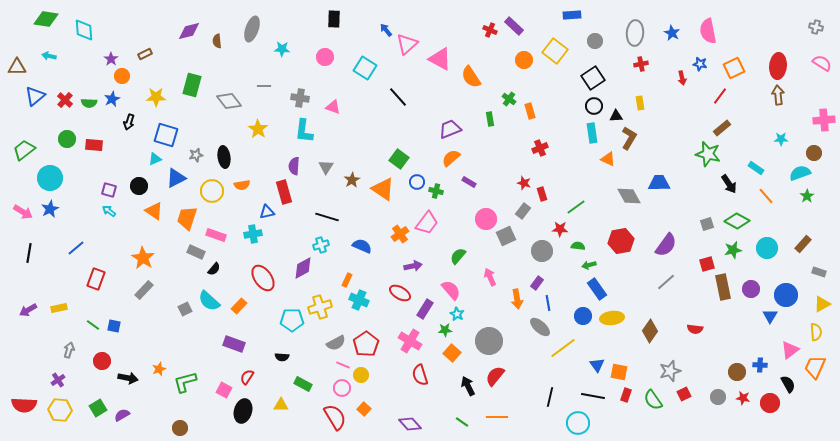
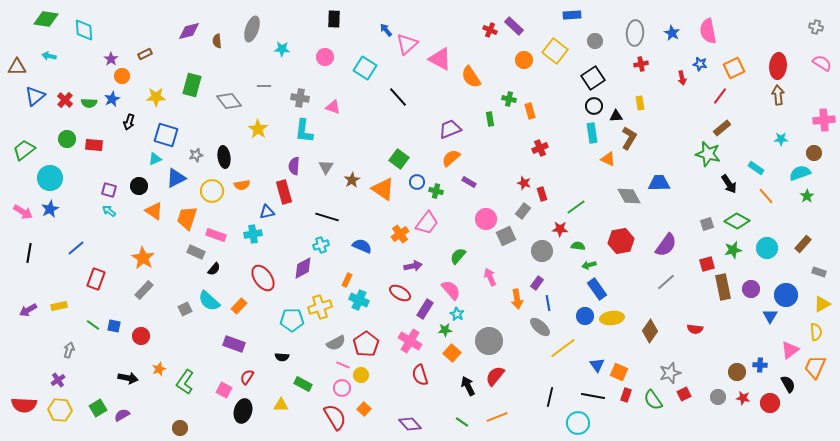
green cross at (509, 99): rotated 24 degrees counterclockwise
yellow rectangle at (59, 308): moved 2 px up
blue circle at (583, 316): moved 2 px right
red circle at (102, 361): moved 39 px right, 25 px up
gray star at (670, 371): moved 2 px down
orange square at (619, 372): rotated 12 degrees clockwise
green L-shape at (185, 382): rotated 40 degrees counterclockwise
orange line at (497, 417): rotated 20 degrees counterclockwise
